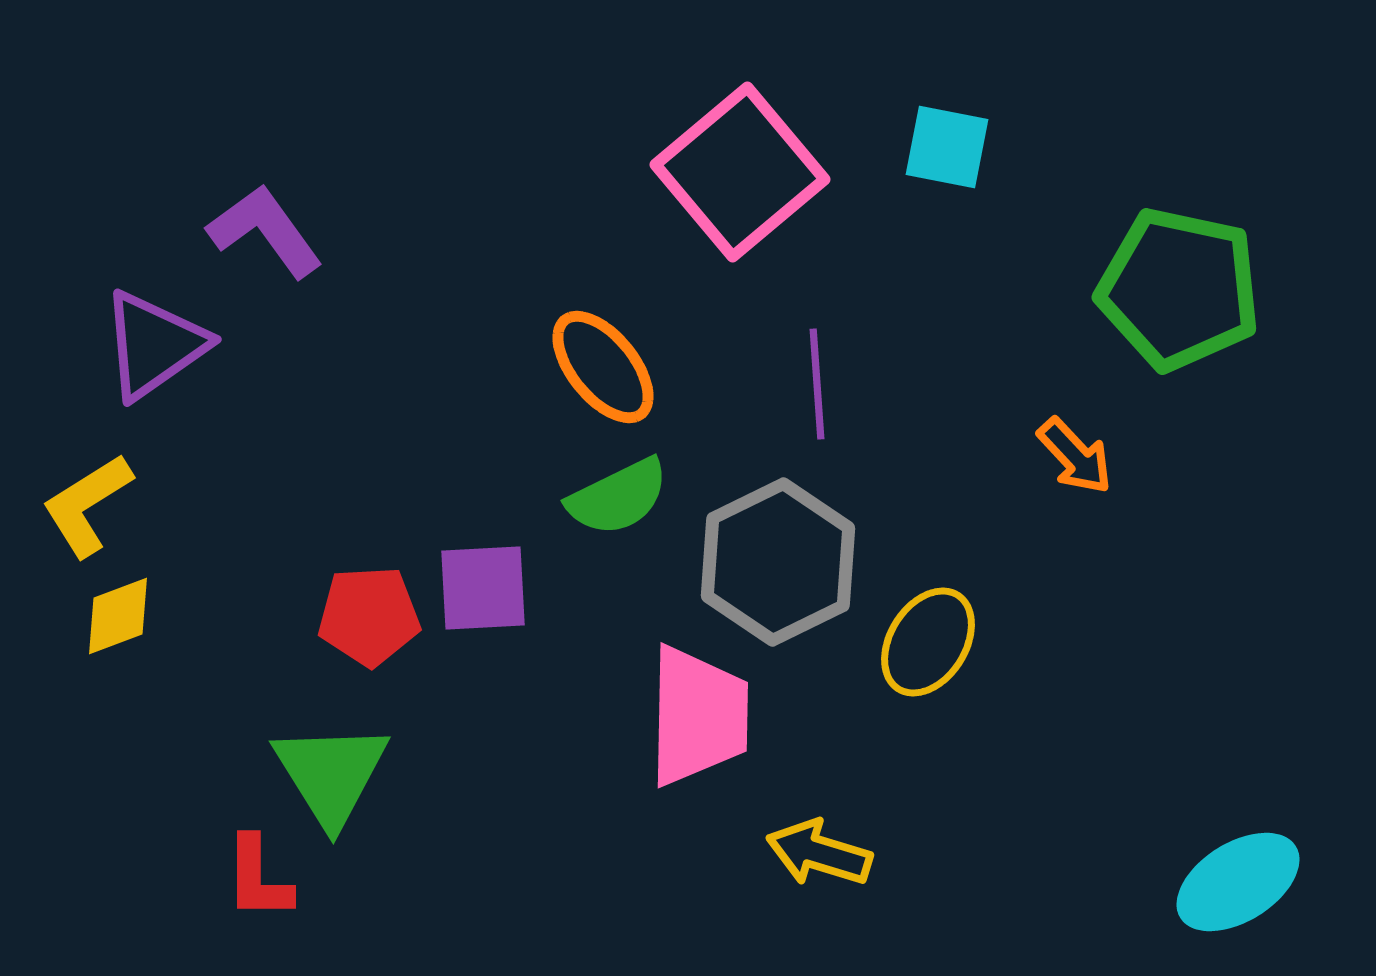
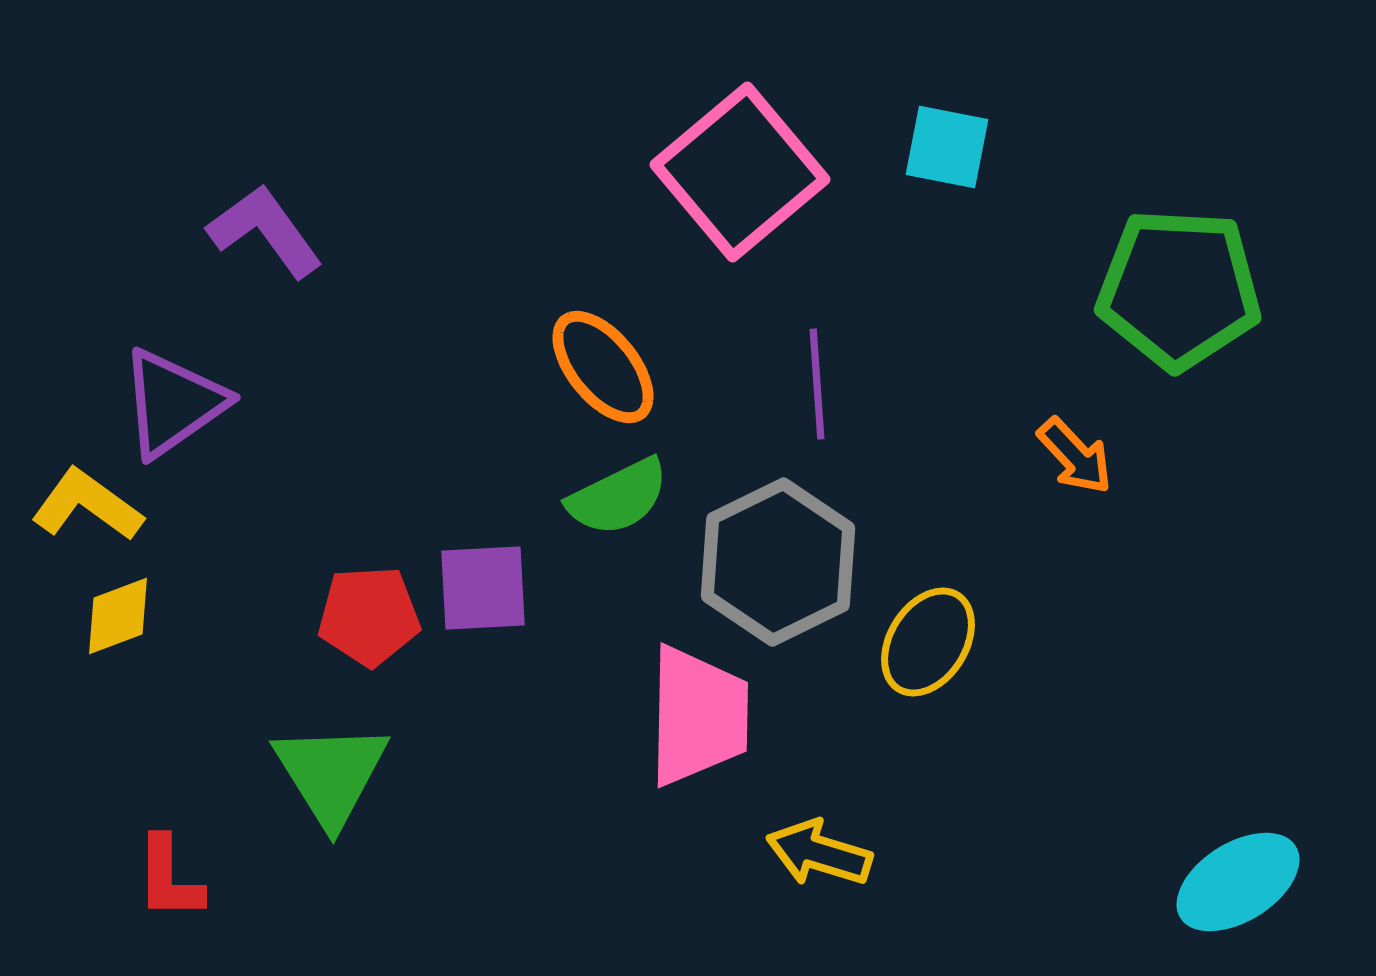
green pentagon: rotated 9 degrees counterclockwise
purple triangle: moved 19 px right, 58 px down
yellow L-shape: rotated 68 degrees clockwise
red L-shape: moved 89 px left
